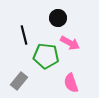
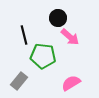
pink arrow: moved 6 px up; rotated 12 degrees clockwise
green pentagon: moved 3 px left
pink semicircle: rotated 78 degrees clockwise
